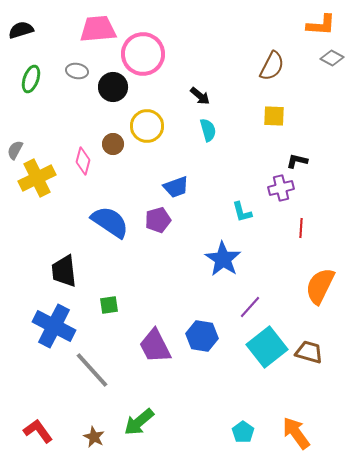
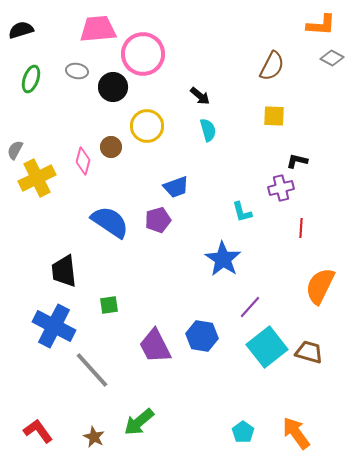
brown circle: moved 2 px left, 3 px down
